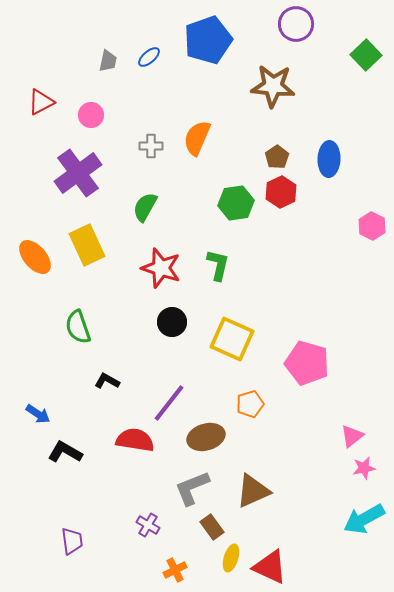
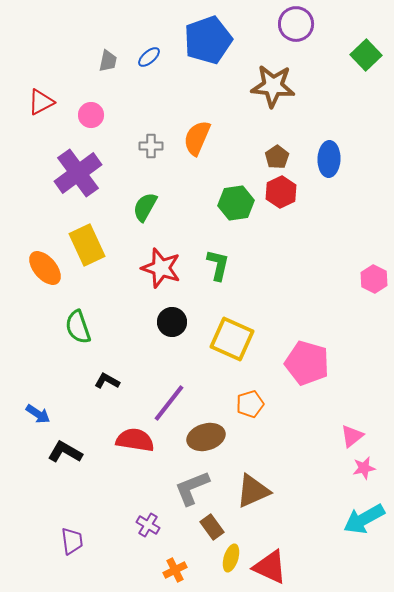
pink hexagon at (372, 226): moved 2 px right, 53 px down
orange ellipse at (35, 257): moved 10 px right, 11 px down
